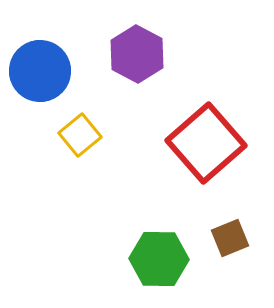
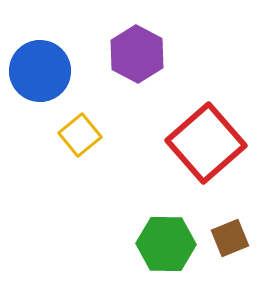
green hexagon: moved 7 px right, 15 px up
